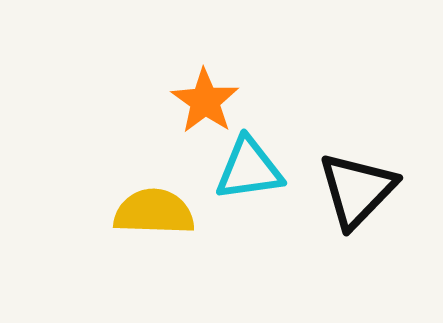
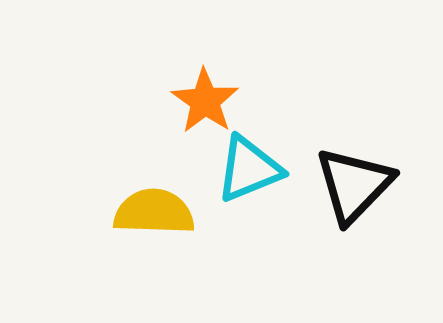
cyan triangle: rotated 14 degrees counterclockwise
black triangle: moved 3 px left, 5 px up
